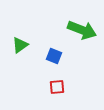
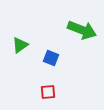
blue square: moved 3 px left, 2 px down
red square: moved 9 px left, 5 px down
